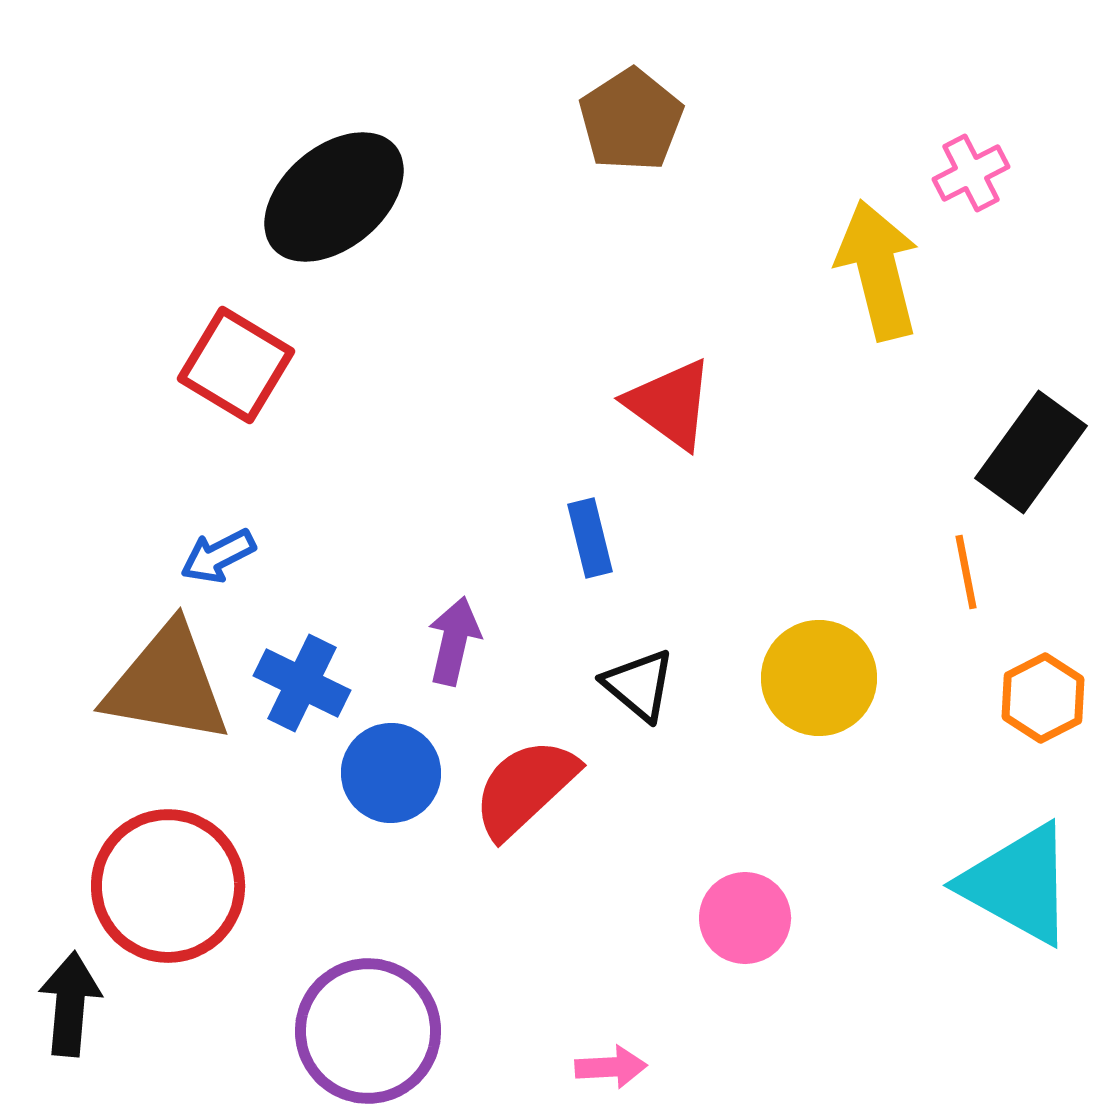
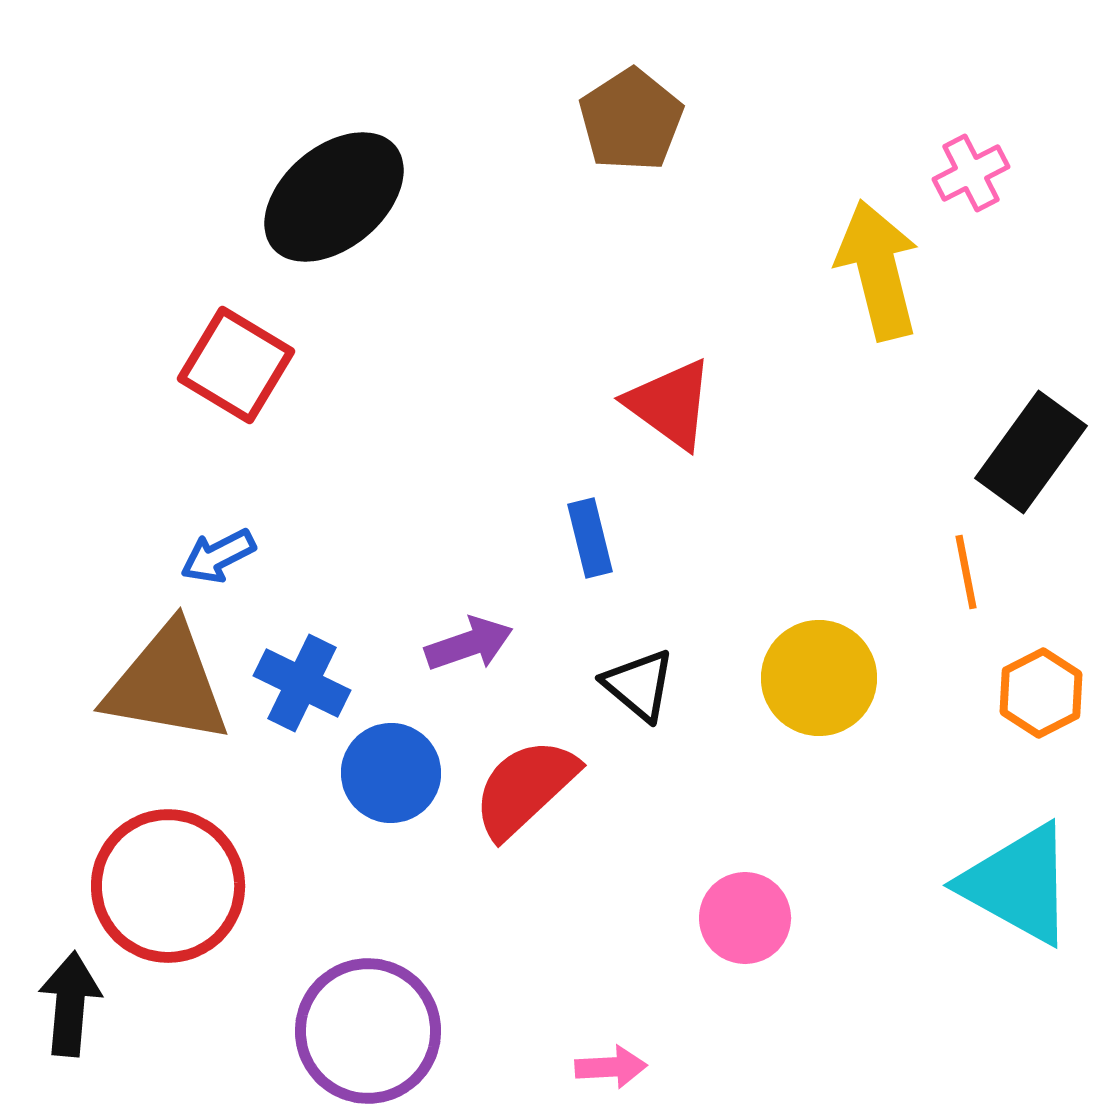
purple arrow: moved 15 px right, 3 px down; rotated 58 degrees clockwise
orange hexagon: moved 2 px left, 5 px up
